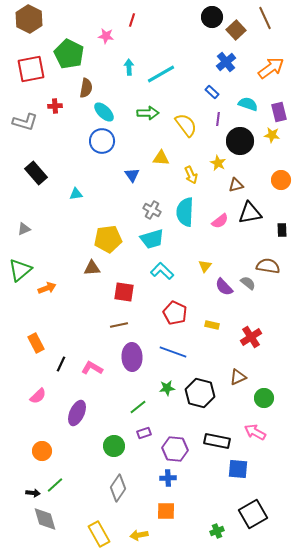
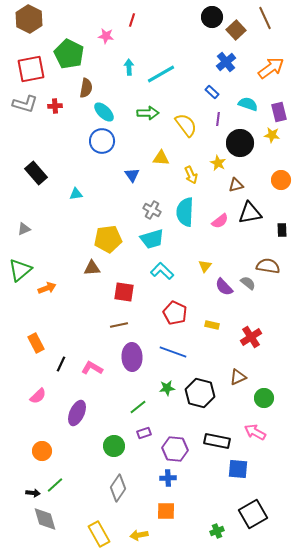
gray L-shape at (25, 122): moved 18 px up
black circle at (240, 141): moved 2 px down
